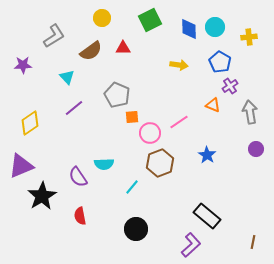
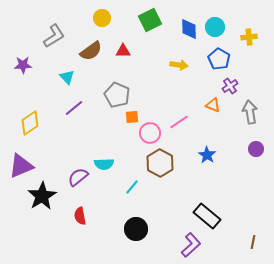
red triangle: moved 3 px down
blue pentagon: moved 1 px left, 3 px up
brown hexagon: rotated 12 degrees counterclockwise
purple semicircle: rotated 85 degrees clockwise
